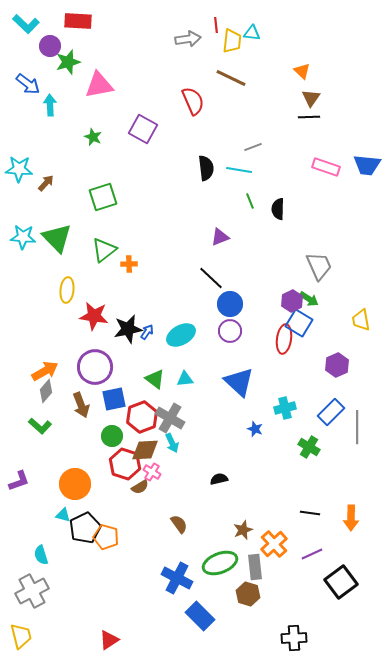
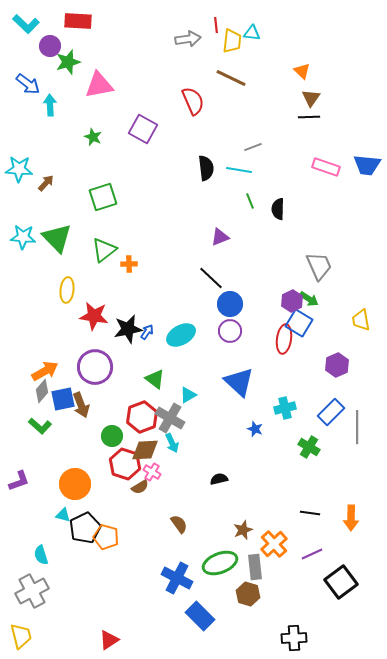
cyan triangle at (185, 379): moved 3 px right, 16 px down; rotated 24 degrees counterclockwise
gray diamond at (46, 391): moved 4 px left
blue square at (114, 399): moved 51 px left
